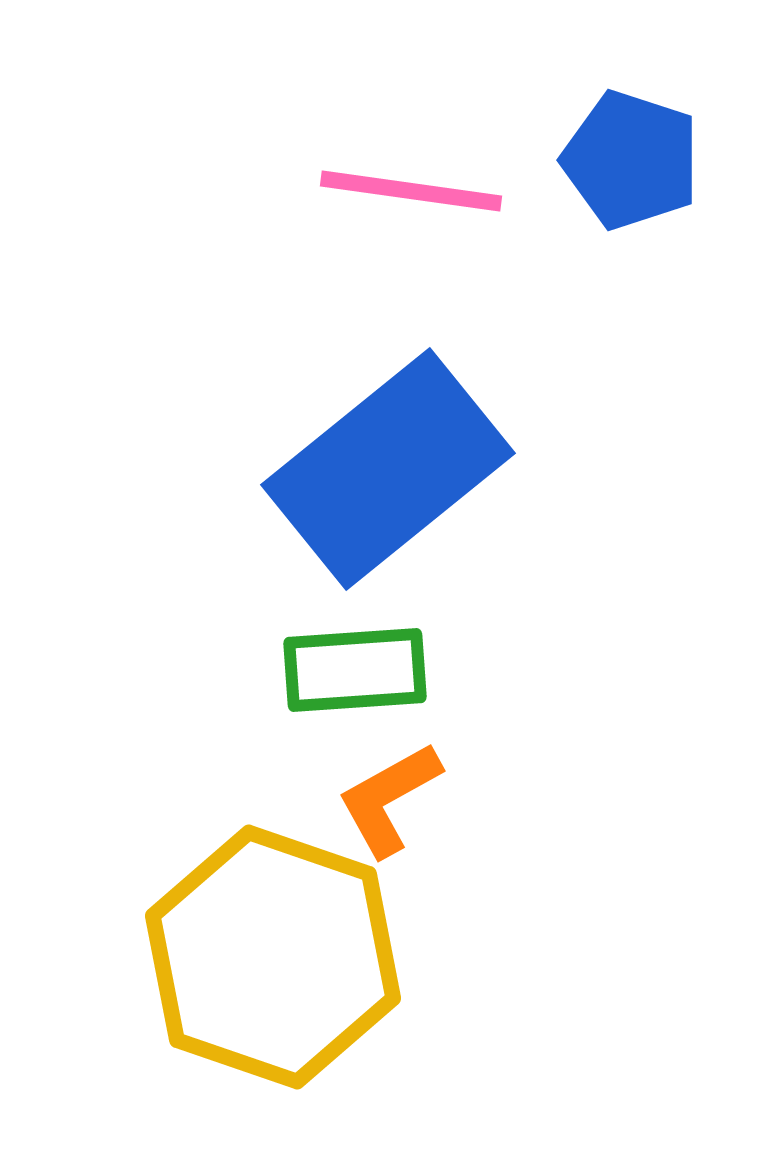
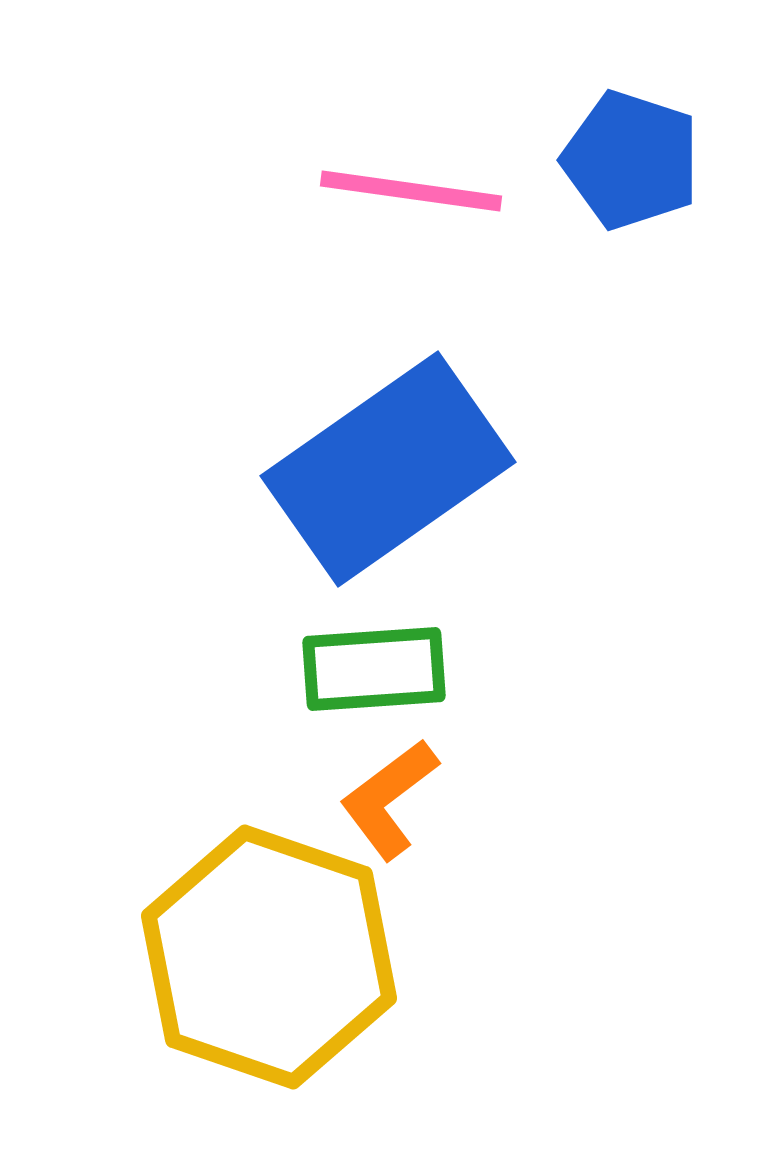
blue rectangle: rotated 4 degrees clockwise
green rectangle: moved 19 px right, 1 px up
orange L-shape: rotated 8 degrees counterclockwise
yellow hexagon: moved 4 px left
